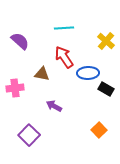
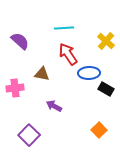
red arrow: moved 4 px right, 3 px up
blue ellipse: moved 1 px right
